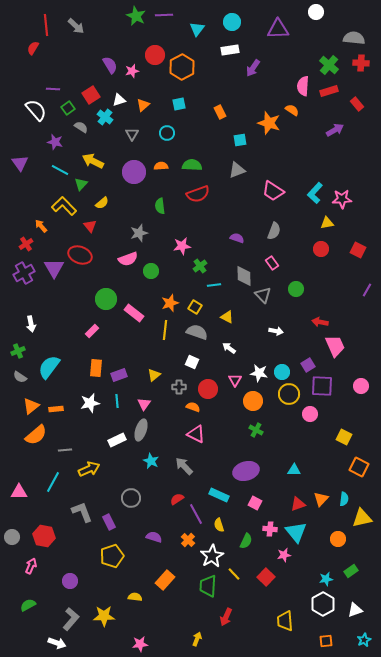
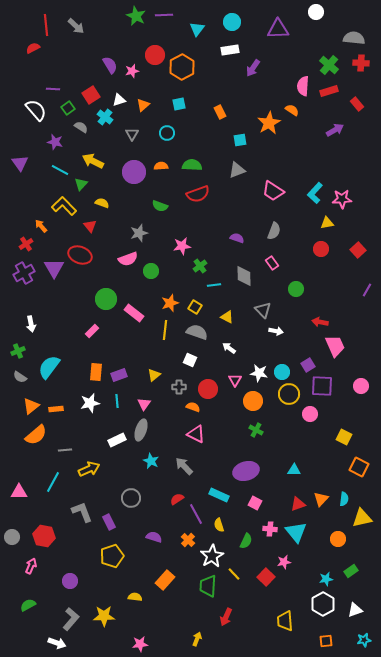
red semicircle at (33, 48): rotated 32 degrees clockwise
orange star at (269, 123): rotated 25 degrees clockwise
yellow semicircle at (102, 203): rotated 120 degrees counterclockwise
green semicircle at (160, 206): rotated 63 degrees counterclockwise
red square at (358, 250): rotated 21 degrees clockwise
gray triangle at (263, 295): moved 15 px down
white square at (192, 362): moved 2 px left, 2 px up
orange rectangle at (96, 368): moved 4 px down
pink star at (284, 555): moved 7 px down
cyan star at (364, 640): rotated 16 degrees clockwise
